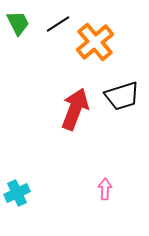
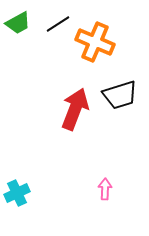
green trapezoid: rotated 88 degrees clockwise
orange cross: rotated 27 degrees counterclockwise
black trapezoid: moved 2 px left, 1 px up
